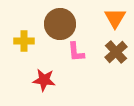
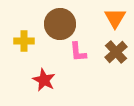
pink L-shape: moved 2 px right
red star: rotated 20 degrees clockwise
